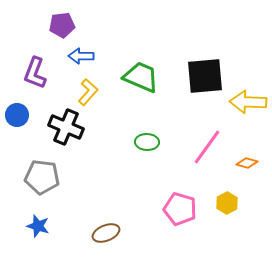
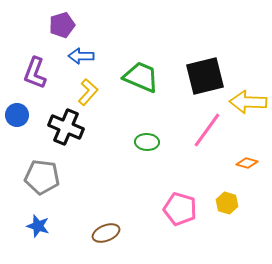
purple pentagon: rotated 10 degrees counterclockwise
black square: rotated 9 degrees counterclockwise
pink line: moved 17 px up
yellow hexagon: rotated 15 degrees counterclockwise
